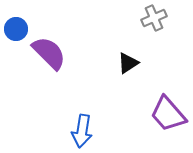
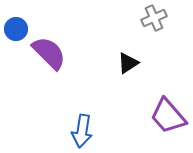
purple trapezoid: moved 2 px down
